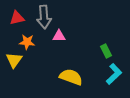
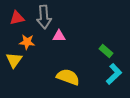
green rectangle: rotated 24 degrees counterclockwise
yellow semicircle: moved 3 px left
